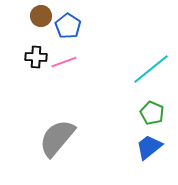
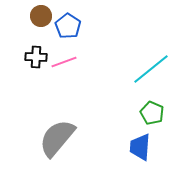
blue trapezoid: moved 9 px left; rotated 48 degrees counterclockwise
